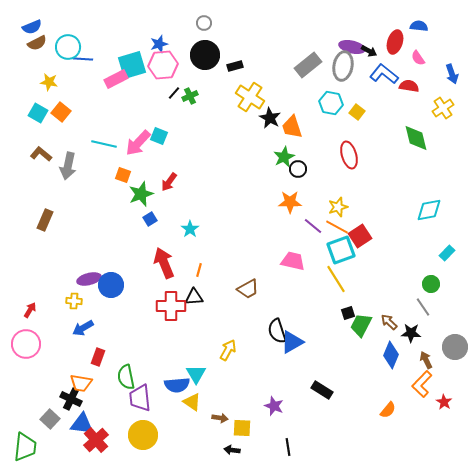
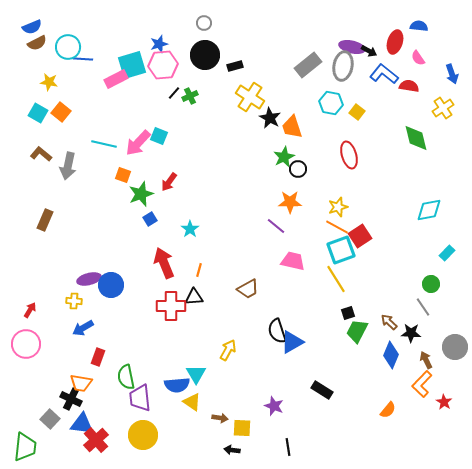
purple line at (313, 226): moved 37 px left
green trapezoid at (361, 325): moved 4 px left, 6 px down
